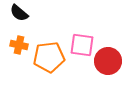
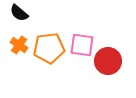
orange cross: rotated 24 degrees clockwise
orange pentagon: moved 9 px up
